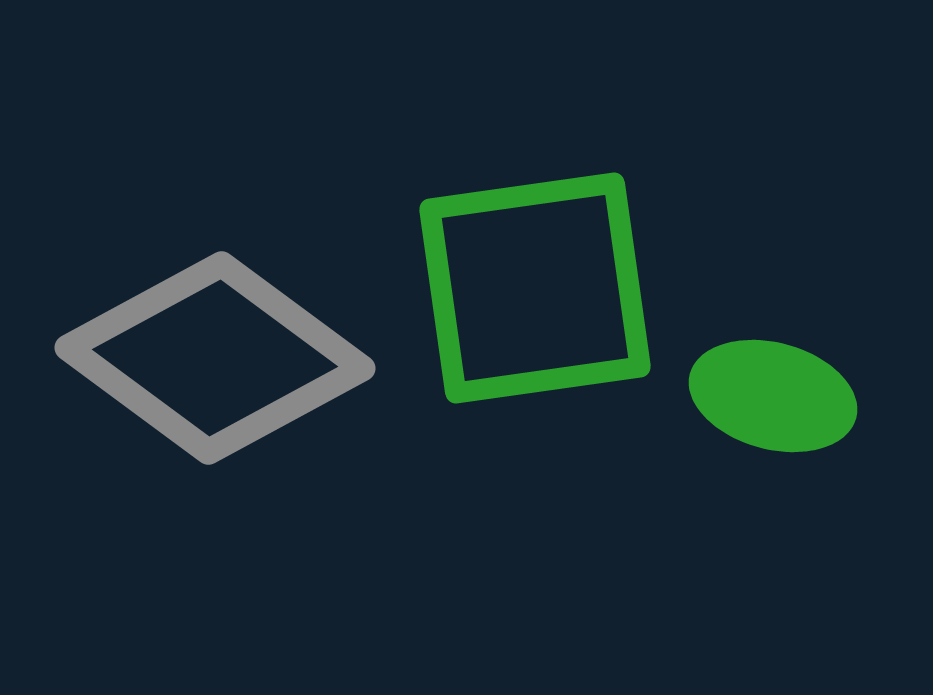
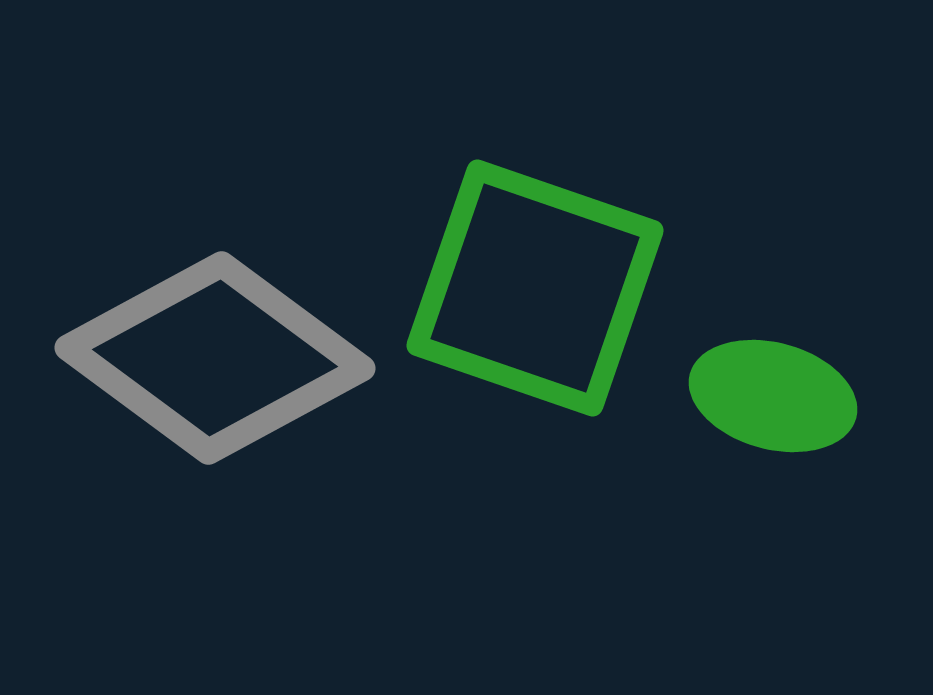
green square: rotated 27 degrees clockwise
